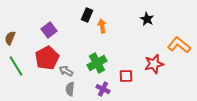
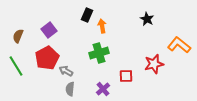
brown semicircle: moved 8 px right, 2 px up
green cross: moved 2 px right, 10 px up; rotated 12 degrees clockwise
purple cross: rotated 24 degrees clockwise
